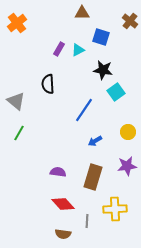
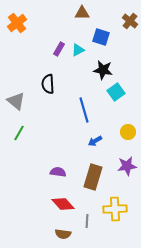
blue line: rotated 50 degrees counterclockwise
